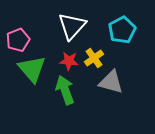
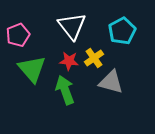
white triangle: rotated 20 degrees counterclockwise
cyan pentagon: moved 1 px down
pink pentagon: moved 5 px up
